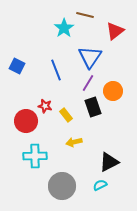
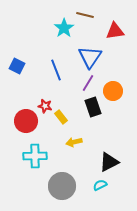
red triangle: rotated 30 degrees clockwise
yellow rectangle: moved 5 px left, 2 px down
